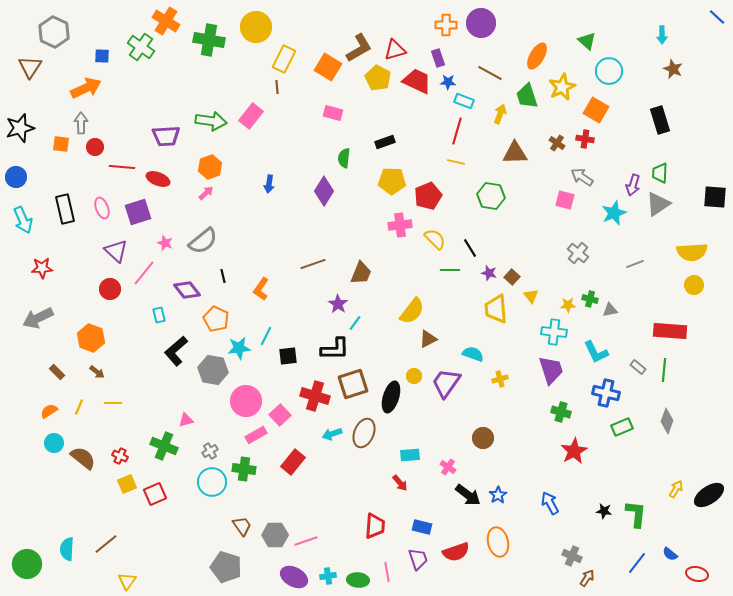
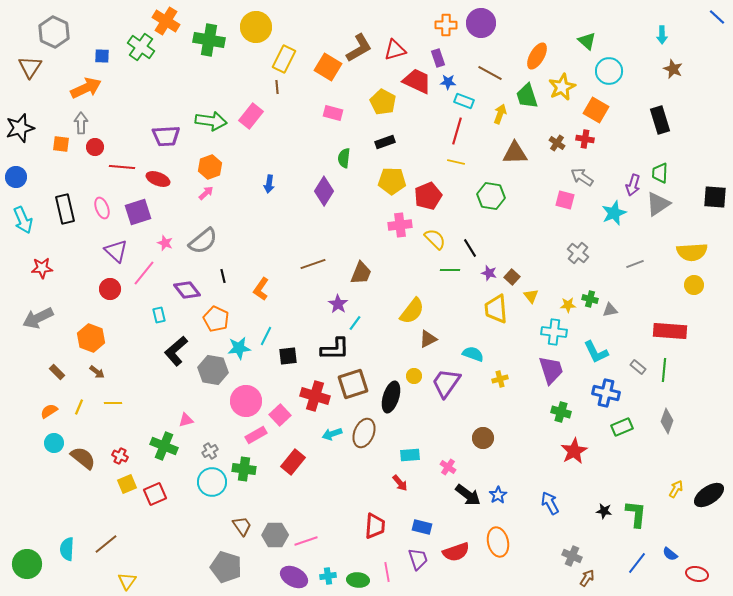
yellow pentagon at (378, 78): moved 5 px right, 24 px down
